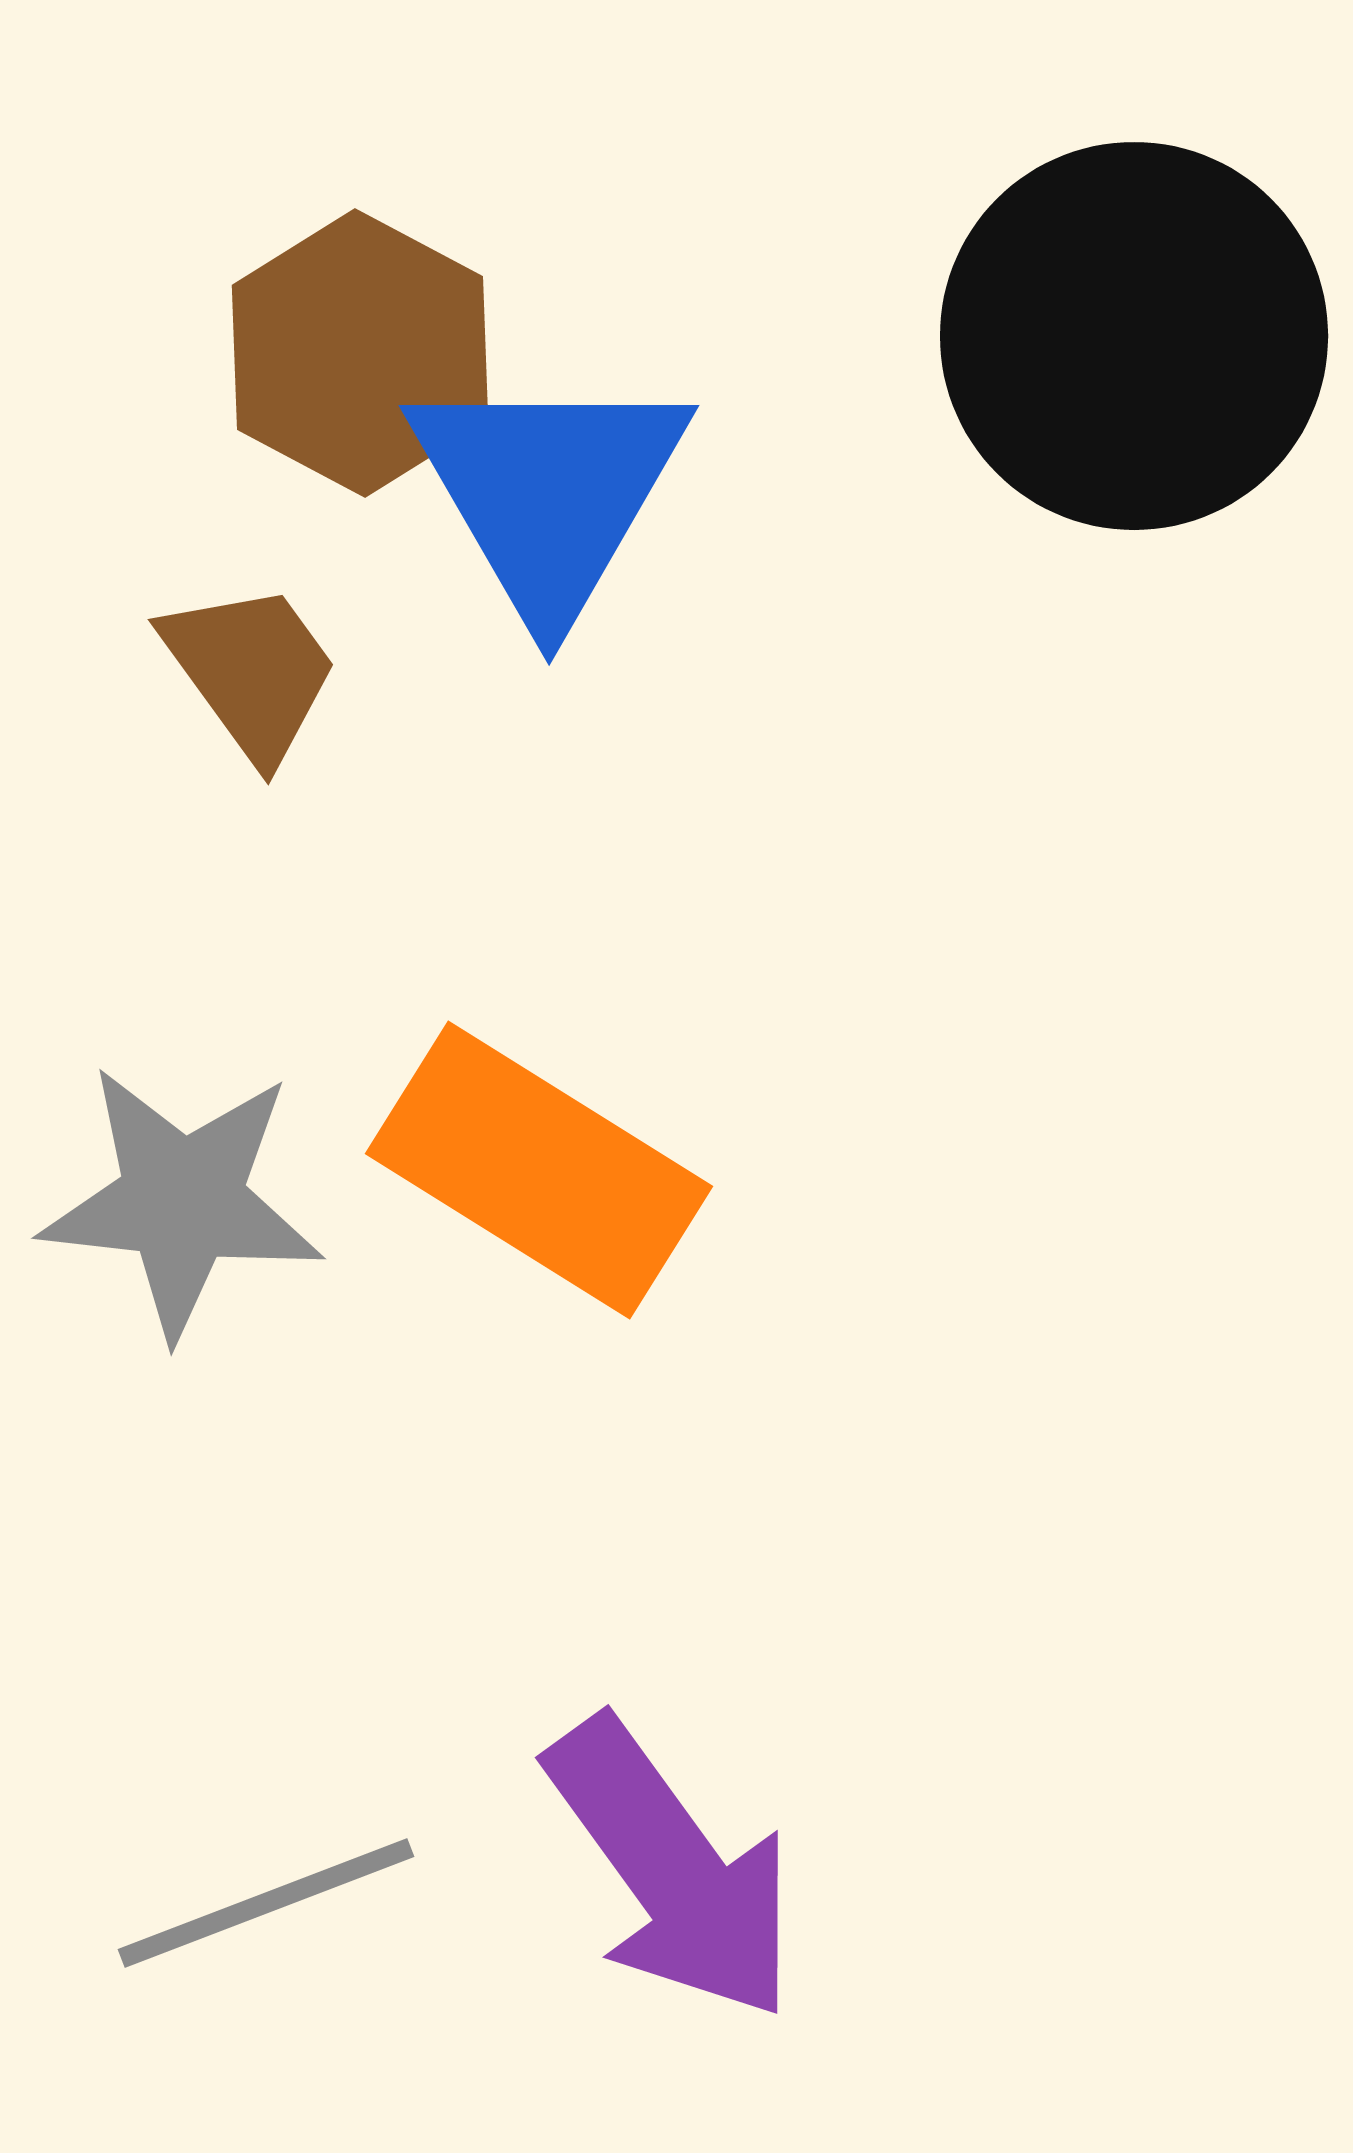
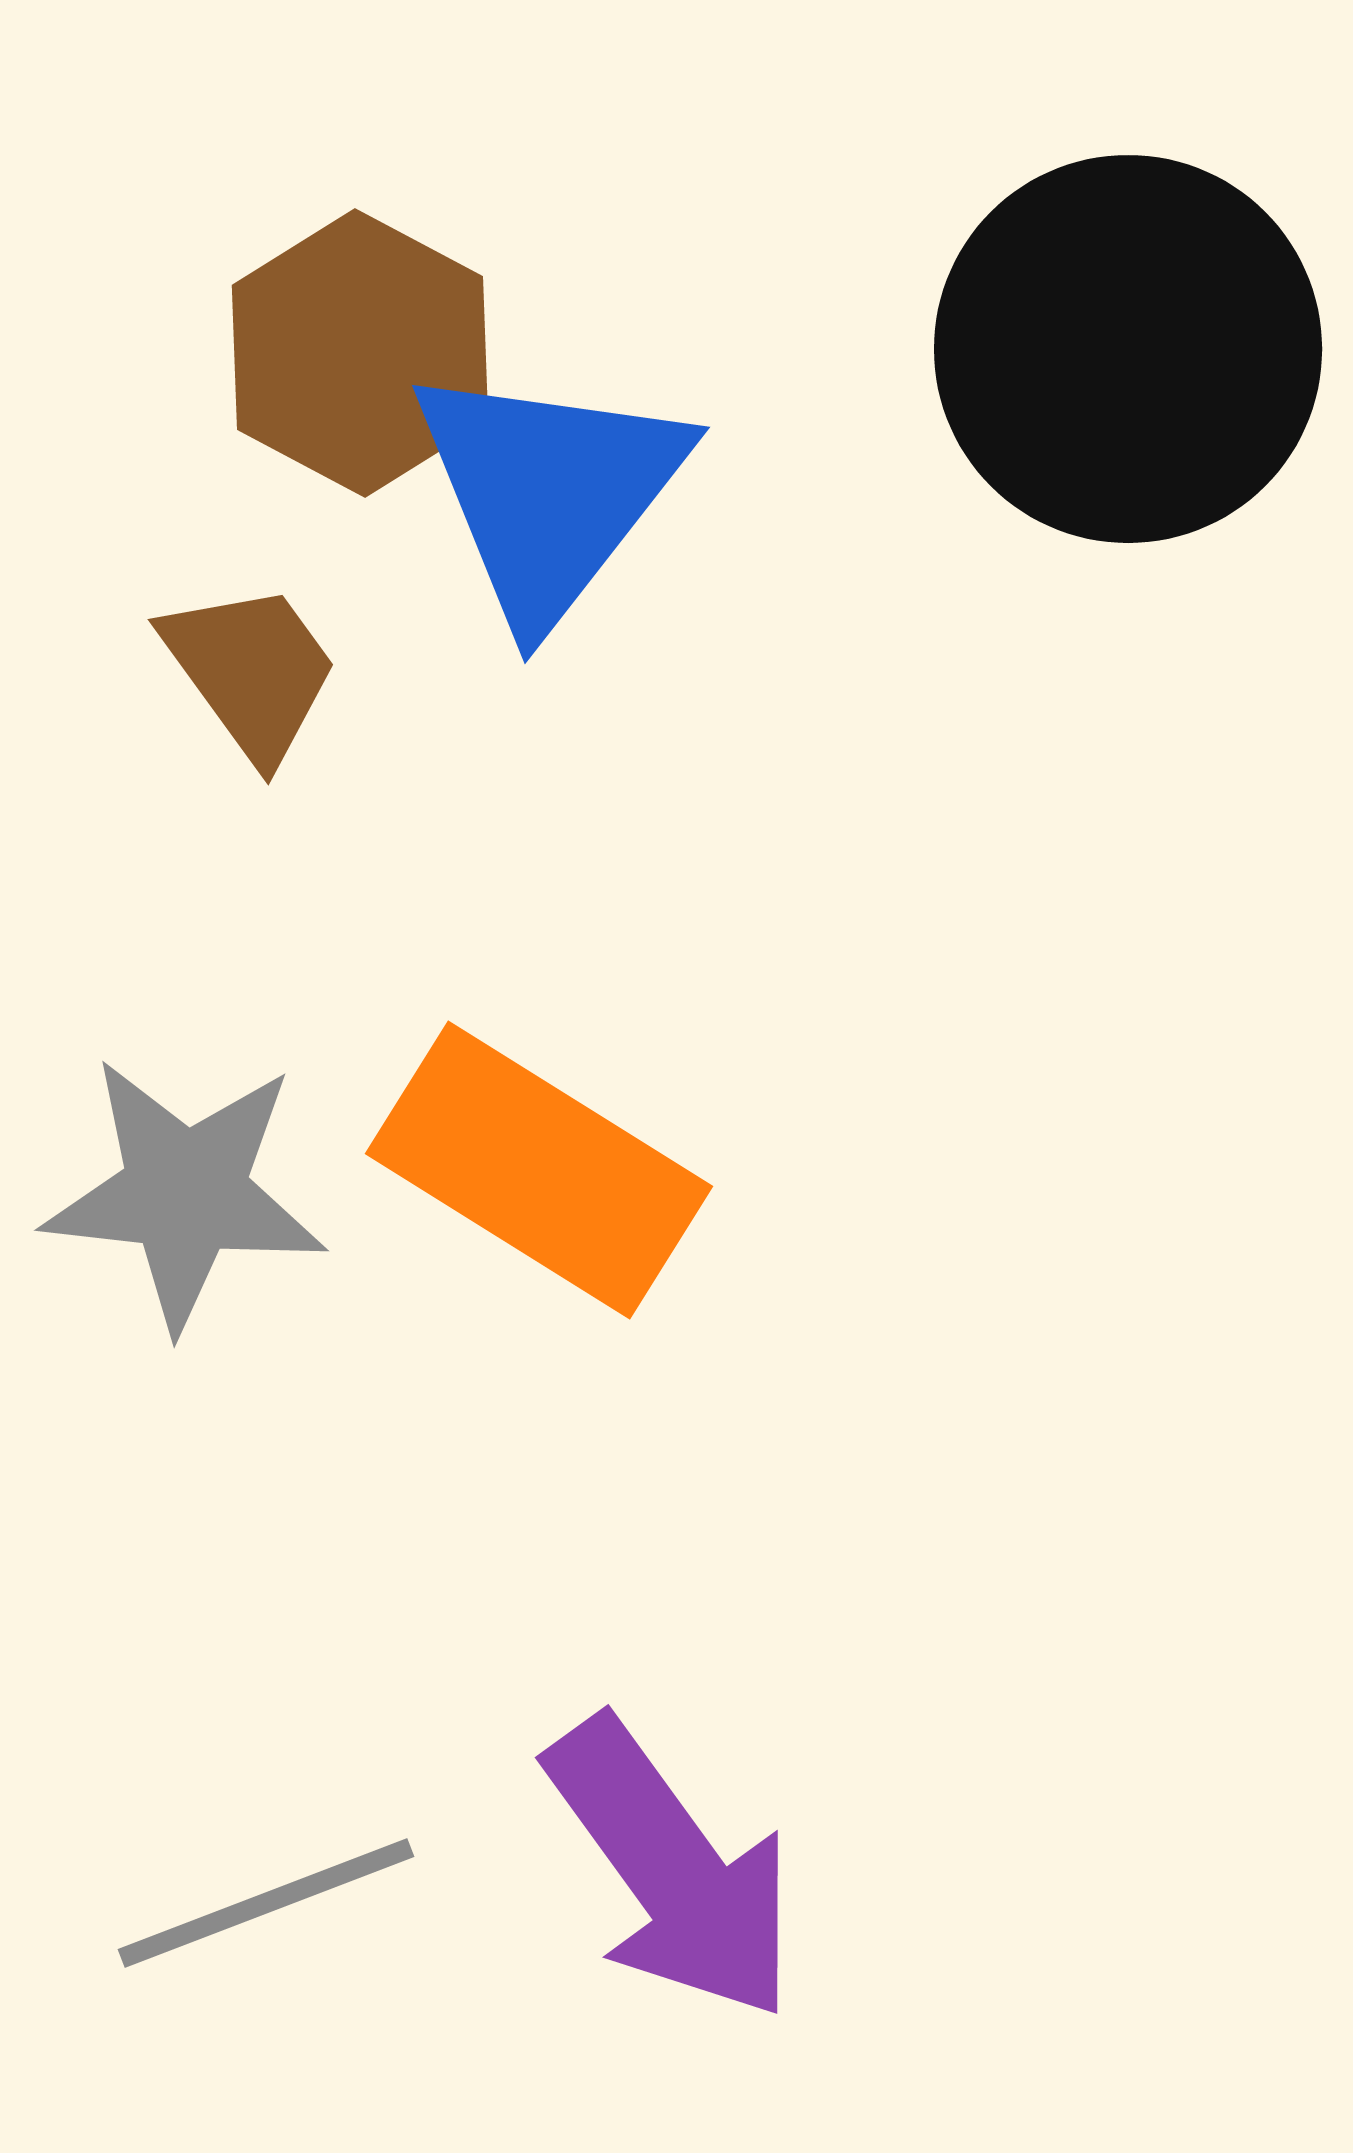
black circle: moved 6 px left, 13 px down
blue triangle: rotated 8 degrees clockwise
gray star: moved 3 px right, 8 px up
